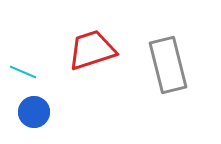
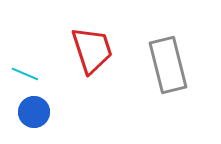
red trapezoid: rotated 90 degrees clockwise
cyan line: moved 2 px right, 2 px down
